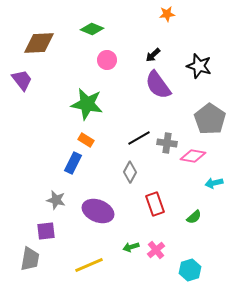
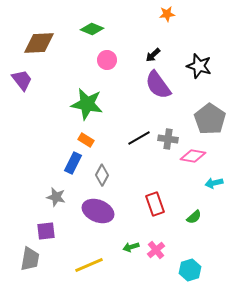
gray cross: moved 1 px right, 4 px up
gray diamond: moved 28 px left, 3 px down
gray star: moved 3 px up
